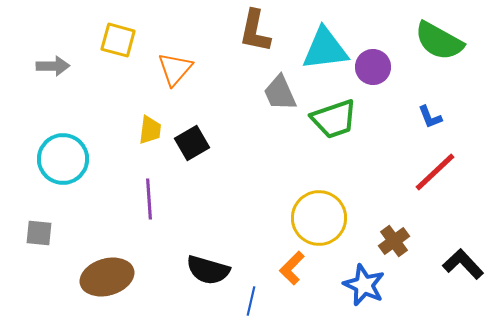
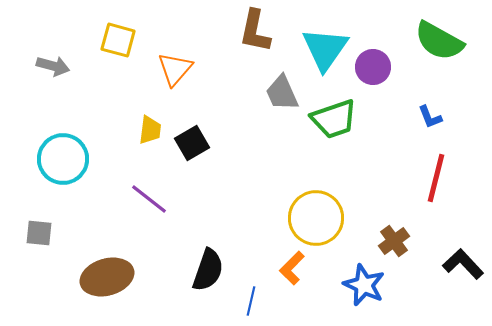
cyan triangle: rotated 48 degrees counterclockwise
gray arrow: rotated 16 degrees clockwise
gray trapezoid: moved 2 px right
red line: moved 1 px right, 6 px down; rotated 33 degrees counterclockwise
purple line: rotated 48 degrees counterclockwise
yellow circle: moved 3 px left
black semicircle: rotated 87 degrees counterclockwise
